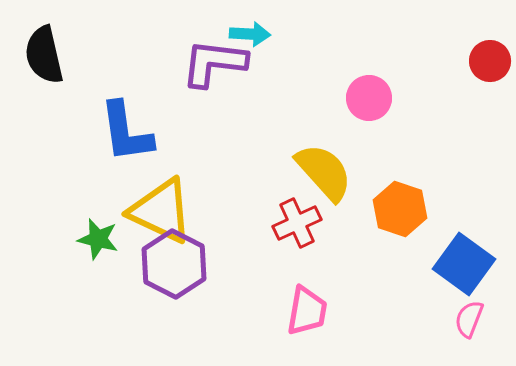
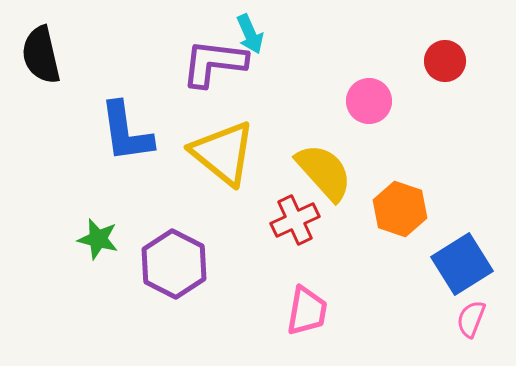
cyan arrow: rotated 63 degrees clockwise
black semicircle: moved 3 px left
red circle: moved 45 px left
pink circle: moved 3 px down
yellow triangle: moved 62 px right, 58 px up; rotated 14 degrees clockwise
red cross: moved 2 px left, 3 px up
blue square: moved 2 px left; rotated 22 degrees clockwise
pink semicircle: moved 2 px right
